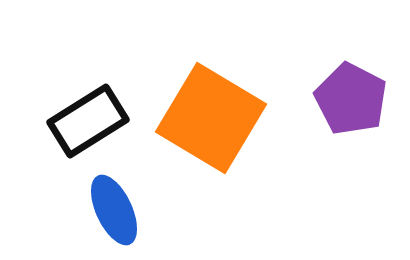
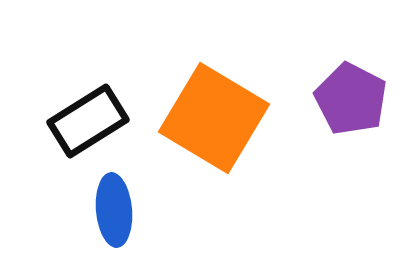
orange square: moved 3 px right
blue ellipse: rotated 20 degrees clockwise
